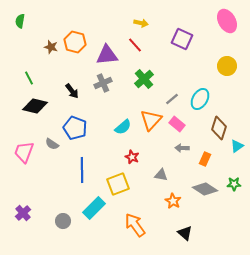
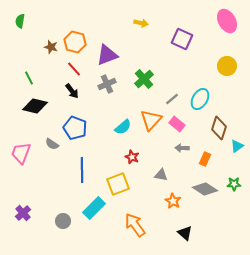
red line: moved 61 px left, 24 px down
purple triangle: rotated 15 degrees counterclockwise
gray cross: moved 4 px right, 1 px down
pink trapezoid: moved 3 px left, 1 px down
